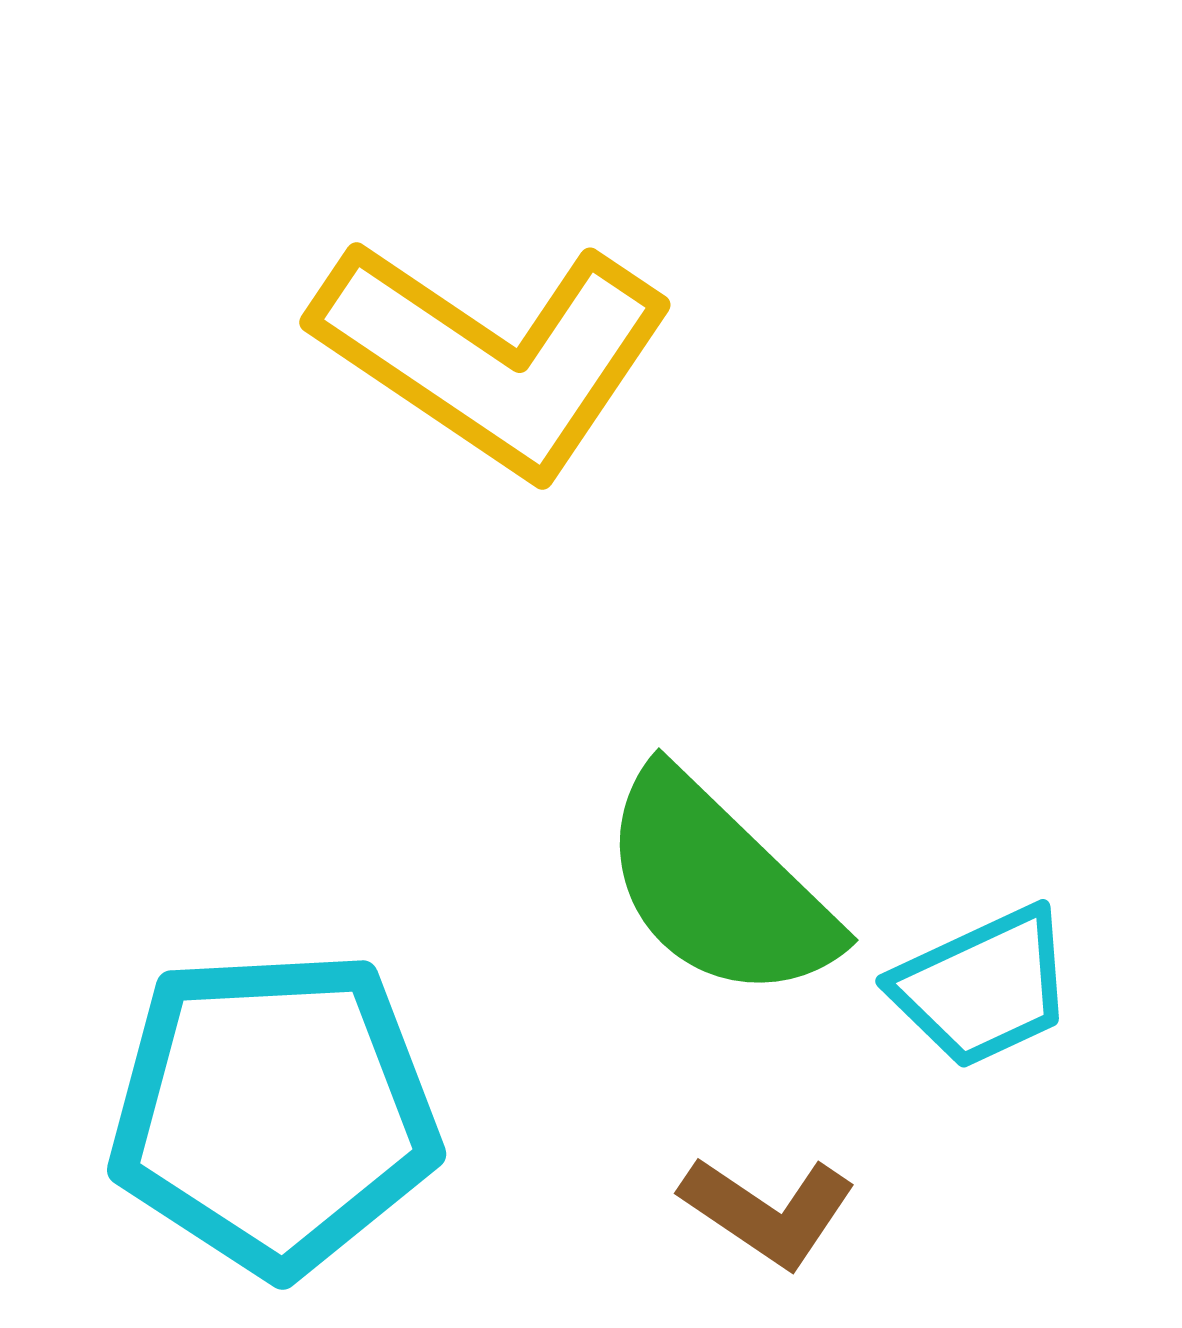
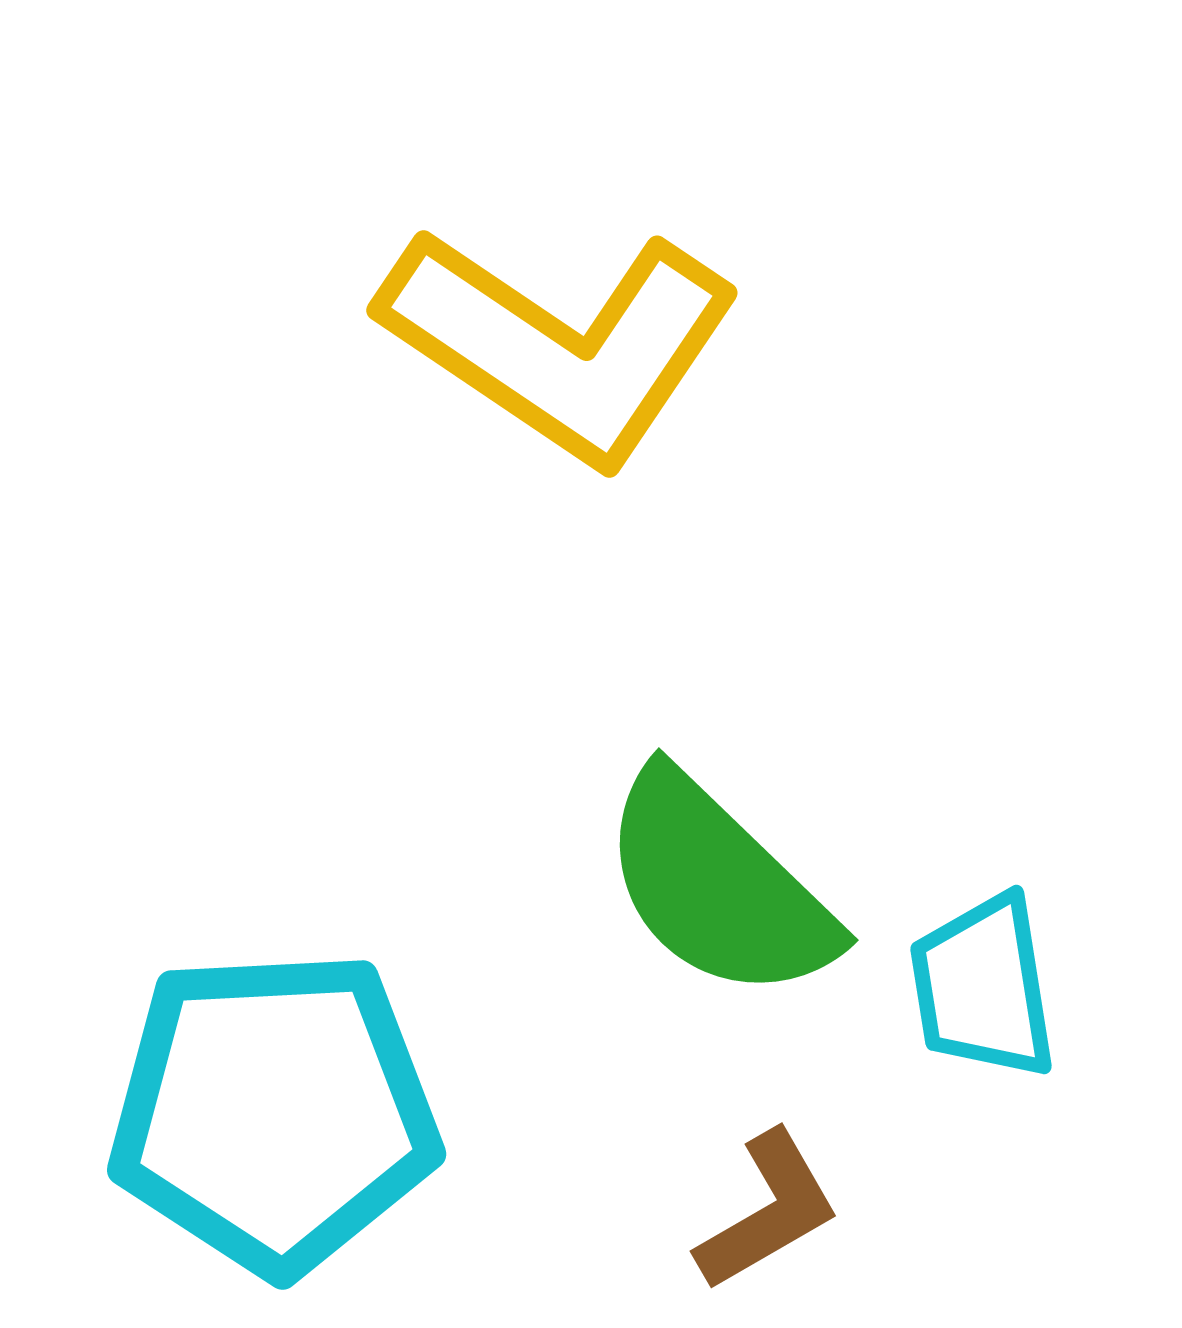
yellow L-shape: moved 67 px right, 12 px up
cyan trapezoid: rotated 106 degrees clockwise
brown L-shape: rotated 64 degrees counterclockwise
